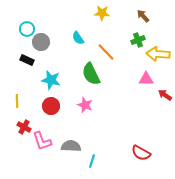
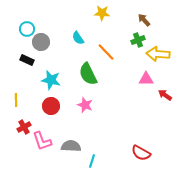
brown arrow: moved 1 px right, 4 px down
green semicircle: moved 3 px left
yellow line: moved 1 px left, 1 px up
red cross: rotated 32 degrees clockwise
